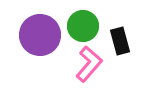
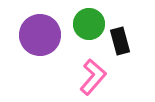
green circle: moved 6 px right, 2 px up
pink L-shape: moved 4 px right, 13 px down
